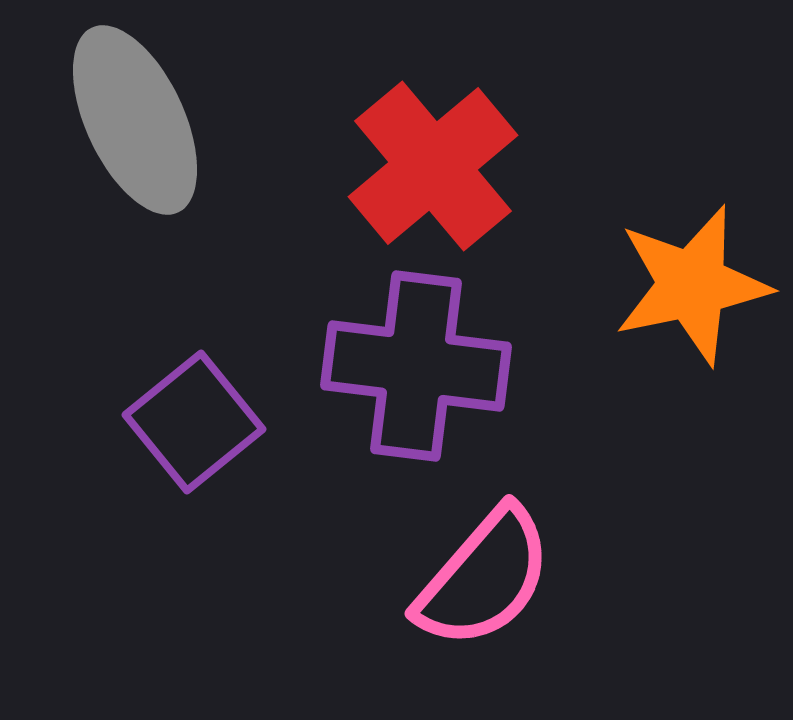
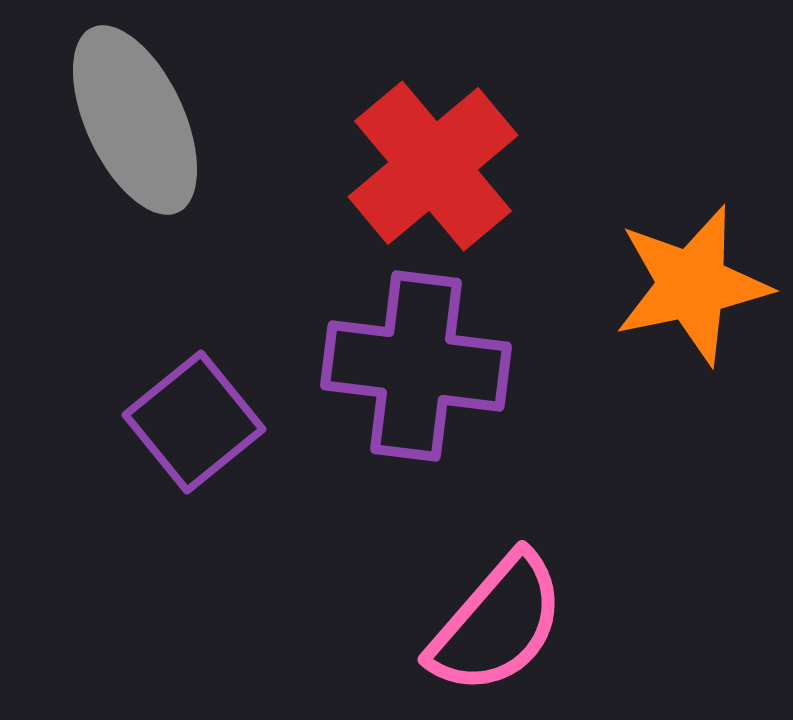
pink semicircle: moved 13 px right, 46 px down
